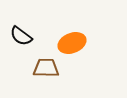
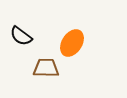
orange ellipse: rotated 36 degrees counterclockwise
